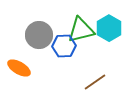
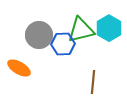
blue hexagon: moved 1 px left, 2 px up
brown line: moved 2 px left; rotated 50 degrees counterclockwise
